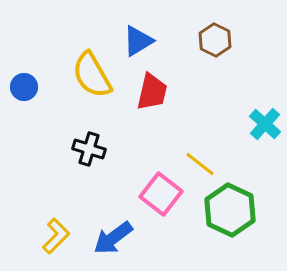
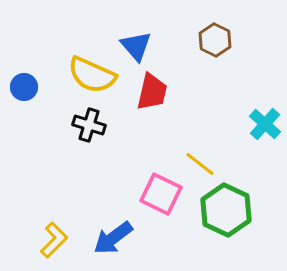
blue triangle: moved 2 px left, 5 px down; rotated 40 degrees counterclockwise
yellow semicircle: rotated 36 degrees counterclockwise
black cross: moved 24 px up
pink square: rotated 12 degrees counterclockwise
green hexagon: moved 4 px left
yellow L-shape: moved 2 px left, 4 px down
